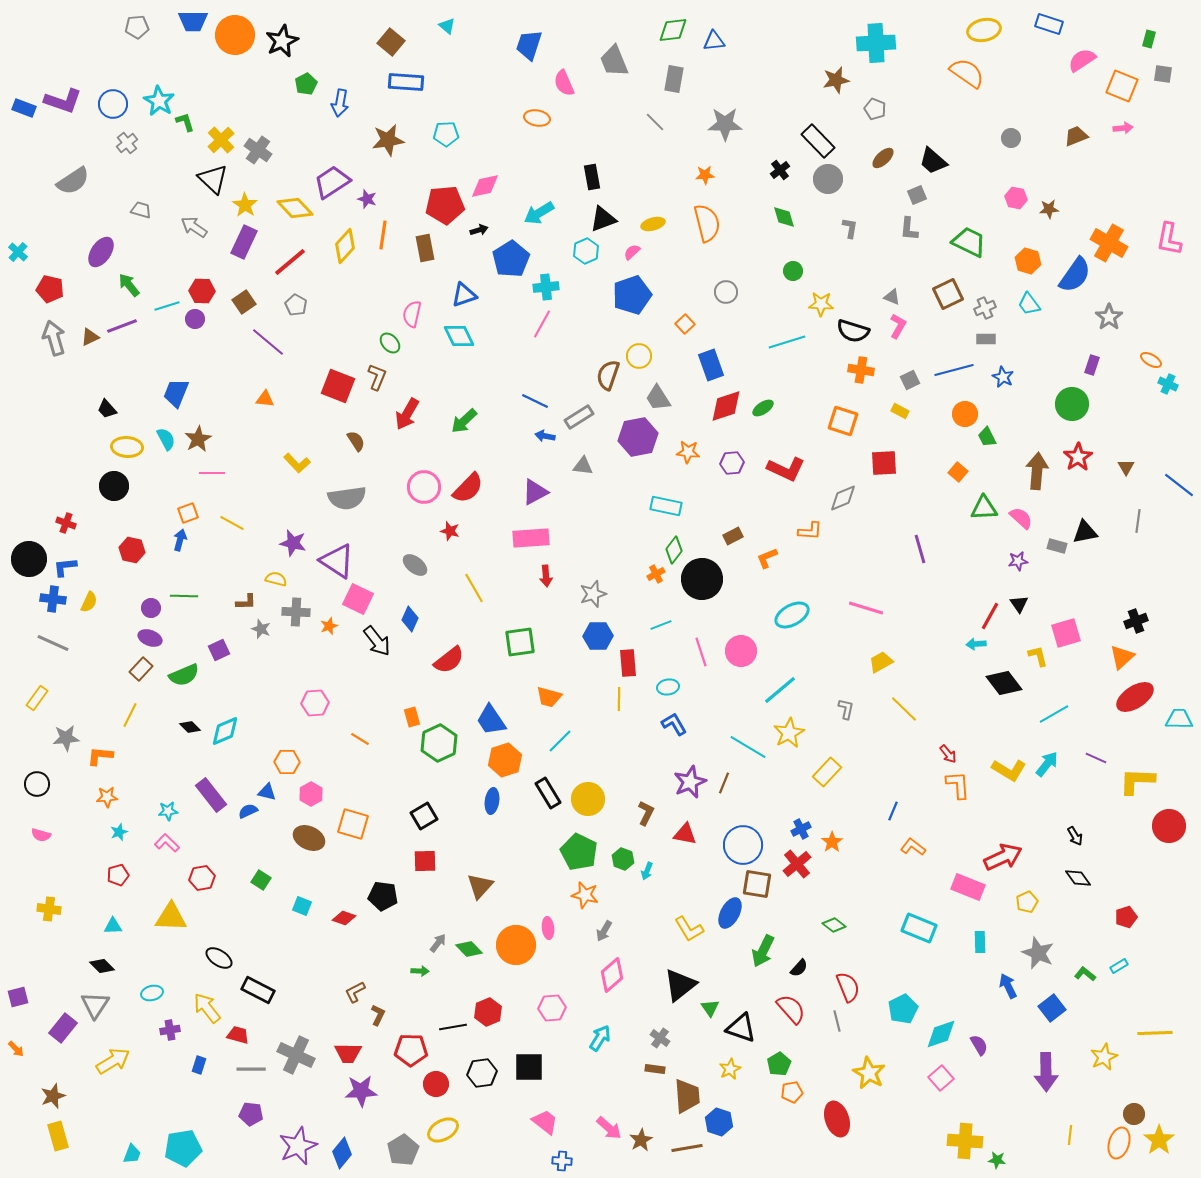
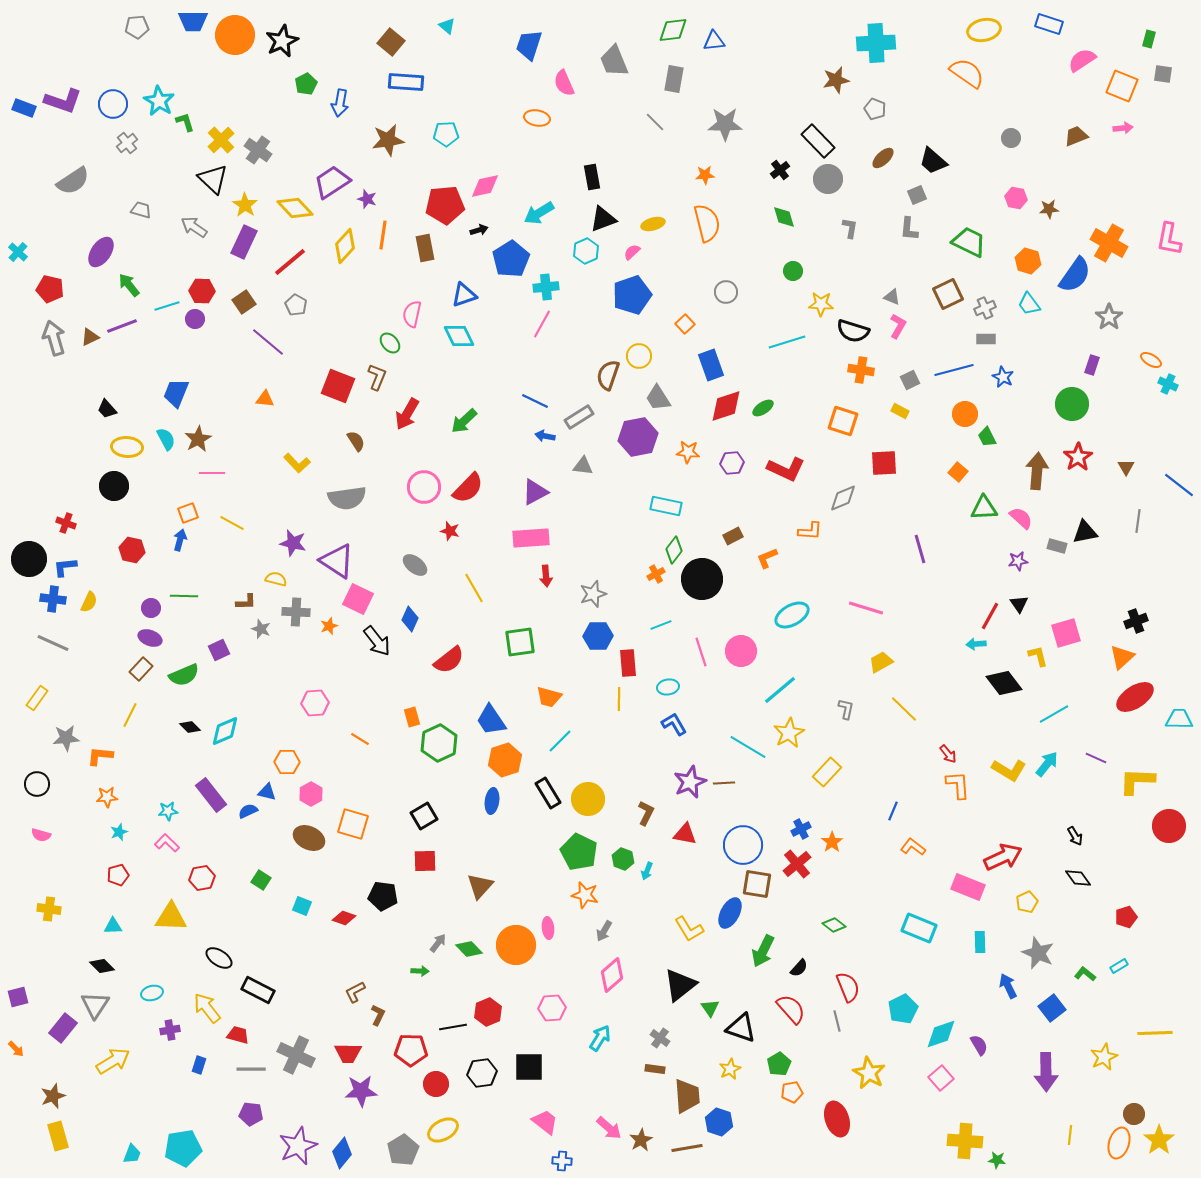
brown line at (724, 783): rotated 65 degrees clockwise
